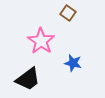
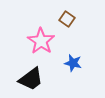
brown square: moved 1 px left, 6 px down
black trapezoid: moved 3 px right
